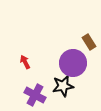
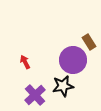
purple circle: moved 3 px up
purple cross: rotated 20 degrees clockwise
